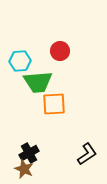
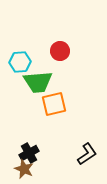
cyan hexagon: moved 1 px down
orange square: rotated 10 degrees counterclockwise
